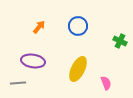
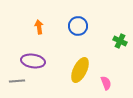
orange arrow: rotated 48 degrees counterclockwise
yellow ellipse: moved 2 px right, 1 px down
gray line: moved 1 px left, 2 px up
